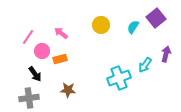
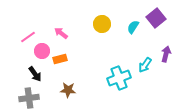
yellow circle: moved 1 px right, 1 px up
pink line: rotated 21 degrees clockwise
